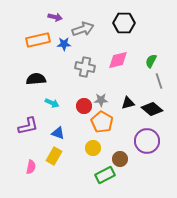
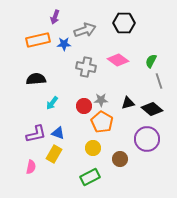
purple arrow: rotated 96 degrees clockwise
gray arrow: moved 2 px right, 1 px down
pink diamond: rotated 50 degrees clockwise
gray cross: moved 1 px right
cyan arrow: rotated 104 degrees clockwise
purple L-shape: moved 8 px right, 8 px down
purple circle: moved 2 px up
yellow rectangle: moved 2 px up
green rectangle: moved 15 px left, 2 px down
